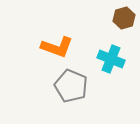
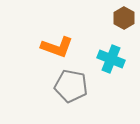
brown hexagon: rotated 15 degrees counterclockwise
gray pentagon: rotated 12 degrees counterclockwise
